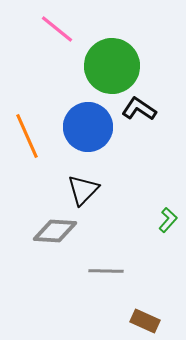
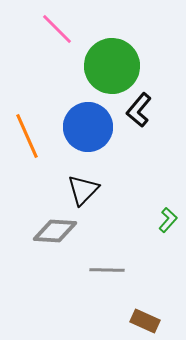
pink line: rotated 6 degrees clockwise
black L-shape: moved 1 px down; rotated 84 degrees counterclockwise
gray line: moved 1 px right, 1 px up
